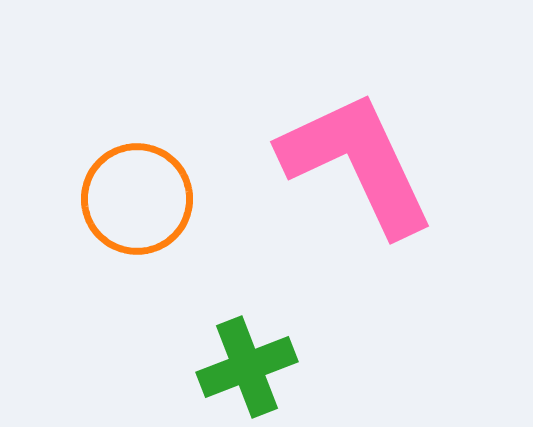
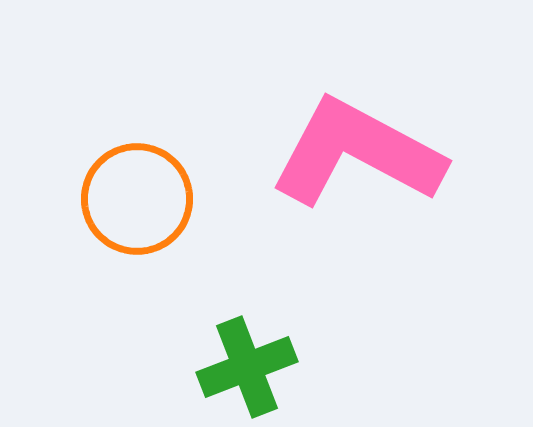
pink L-shape: moved 10 px up; rotated 37 degrees counterclockwise
